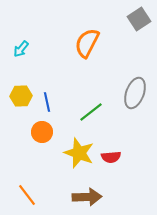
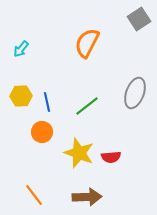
green line: moved 4 px left, 6 px up
orange line: moved 7 px right
